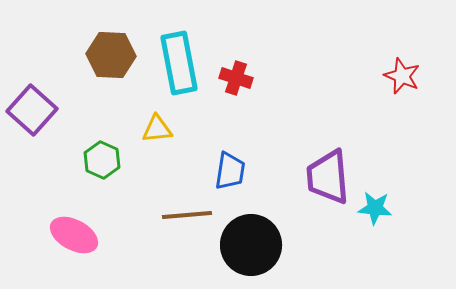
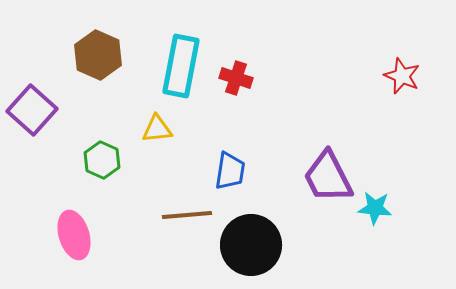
brown hexagon: moved 13 px left; rotated 21 degrees clockwise
cyan rectangle: moved 2 px right, 3 px down; rotated 22 degrees clockwise
purple trapezoid: rotated 22 degrees counterclockwise
pink ellipse: rotated 45 degrees clockwise
